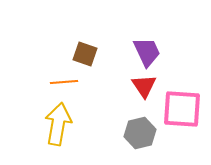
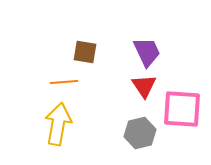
brown square: moved 2 px up; rotated 10 degrees counterclockwise
